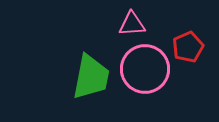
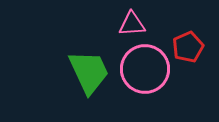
green trapezoid: moved 2 px left, 5 px up; rotated 36 degrees counterclockwise
